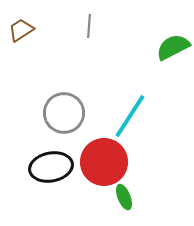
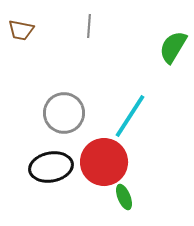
brown trapezoid: rotated 136 degrees counterclockwise
green semicircle: rotated 32 degrees counterclockwise
